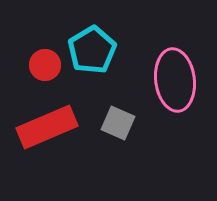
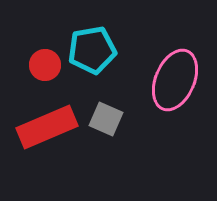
cyan pentagon: rotated 21 degrees clockwise
pink ellipse: rotated 30 degrees clockwise
gray square: moved 12 px left, 4 px up
